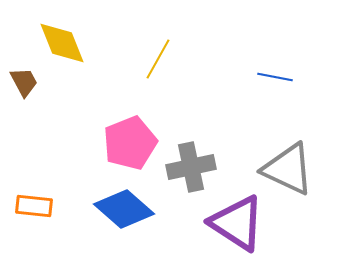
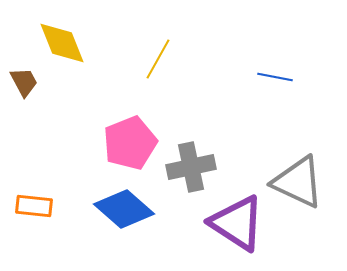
gray triangle: moved 10 px right, 13 px down
